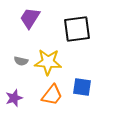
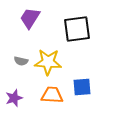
blue square: rotated 12 degrees counterclockwise
orange trapezoid: rotated 125 degrees counterclockwise
